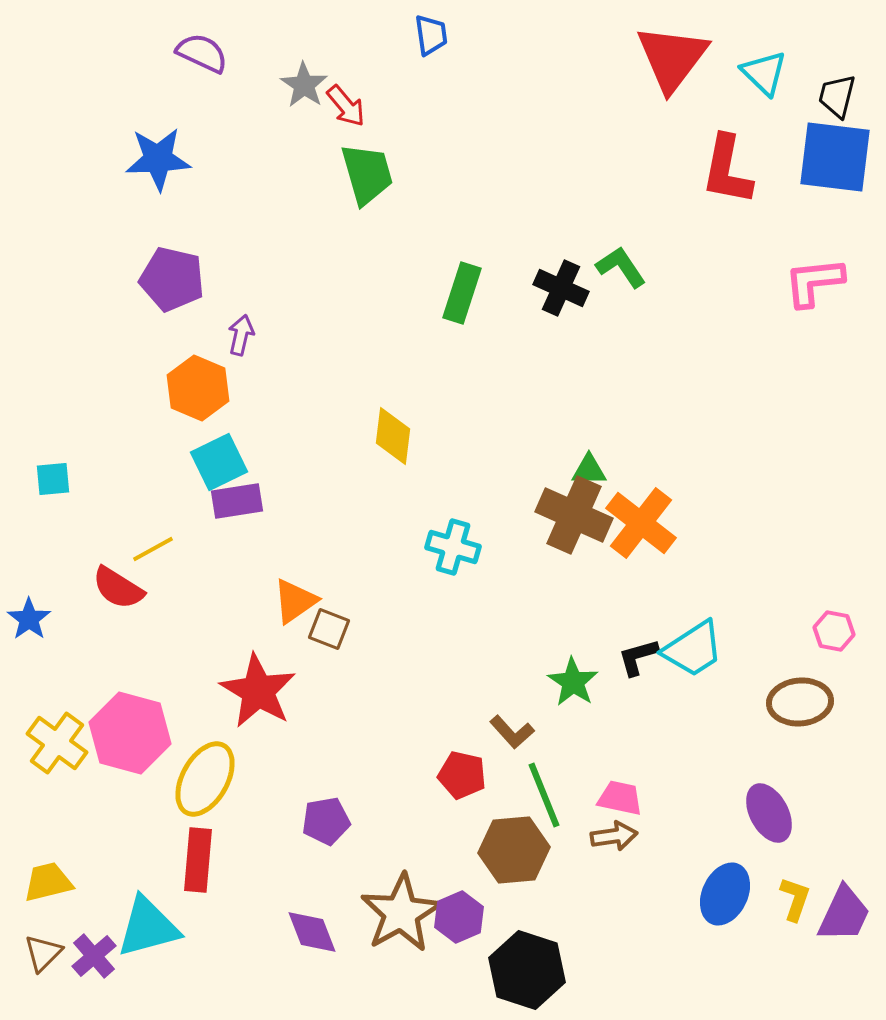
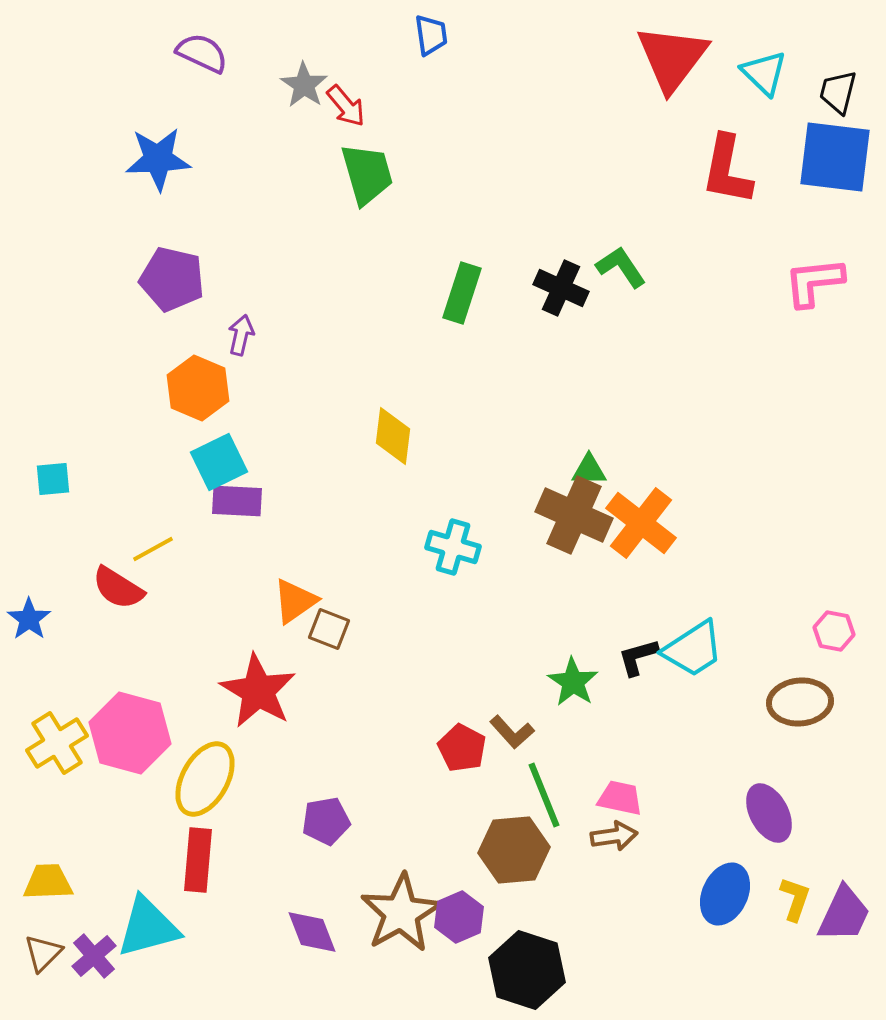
black trapezoid at (837, 96): moved 1 px right, 4 px up
purple rectangle at (237, 501): rotated 12 degrees clockwise
yellow cross at (57, 743): rotated 22 degrees clockwise
red pentagon at (462, 775): moved 27 px up; rotated 15 degrees clockwise
yellow trapezoid at (48, 882): rotated 12 degrees clockwise
